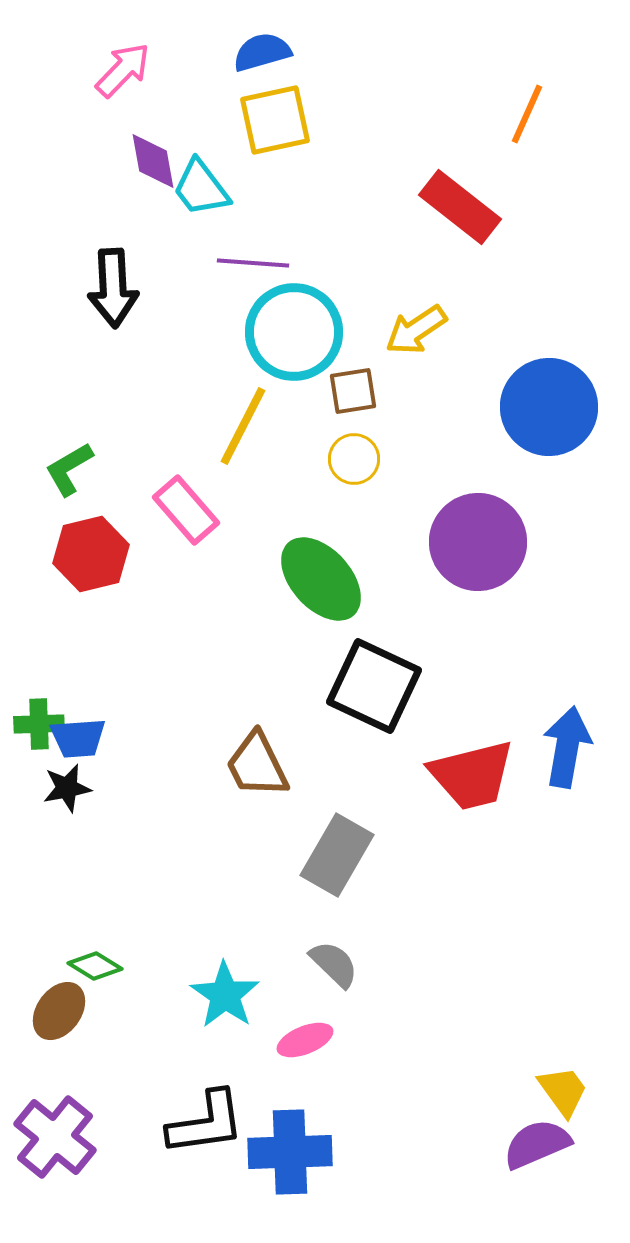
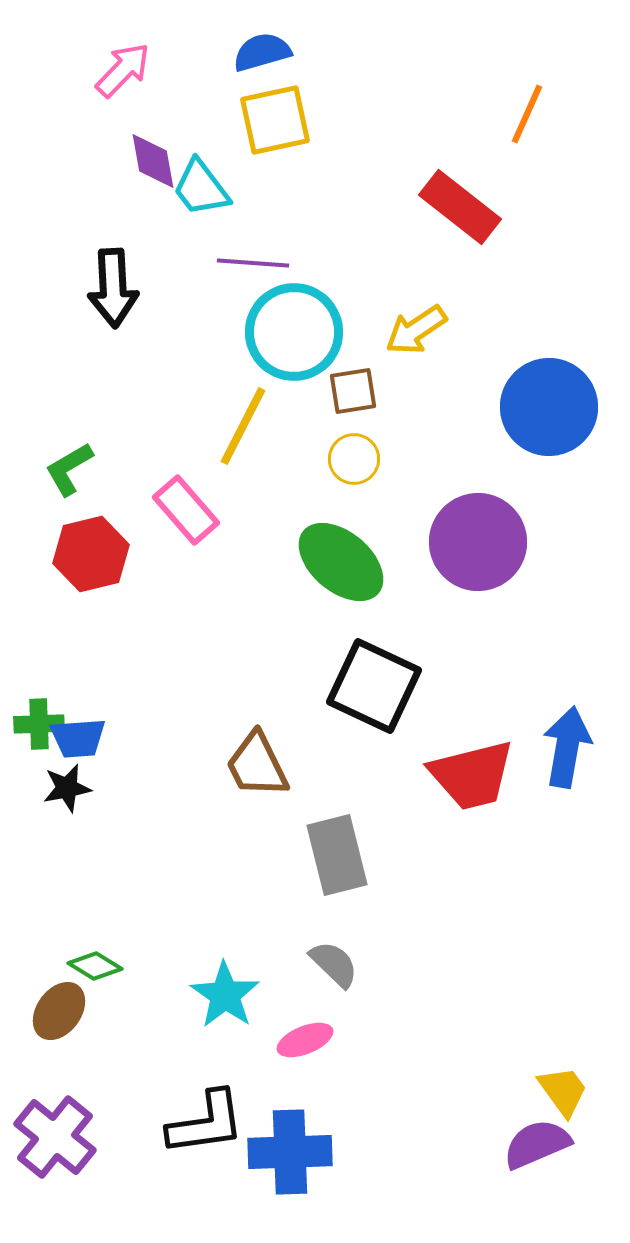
green ellipse: moved 20 px right, 17 px up; rotated 8 degrees counterclockwise
gray rectangle: rotated 44 degrees counterclockwise
